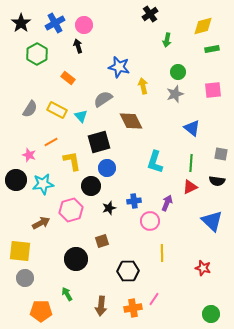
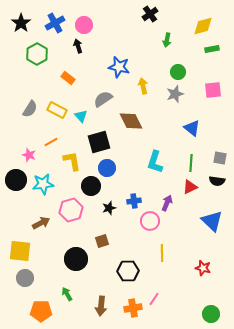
gray square at (221, 154): moved 1 px left, 4 px down
